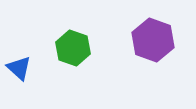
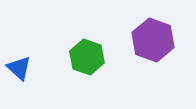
green hexagon: moved 14 px right, 9 px down
